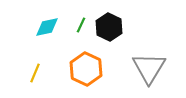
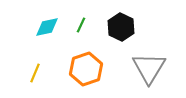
black hexagon: moved 12 px right
orange hexagon: rotated 16 degrees clockwise
